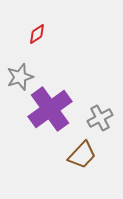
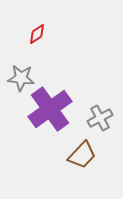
gray star: moved 1 px right, 1 px down; rotated 24 degrees clockwise
